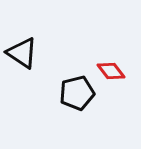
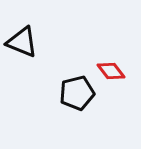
black triangle: moved 11 px up; rotated 12 degrees counterclockwise
